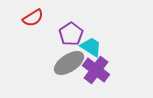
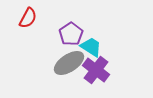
red semicircle: moved 5 px left; rotated 30 degrees counterclockwise
